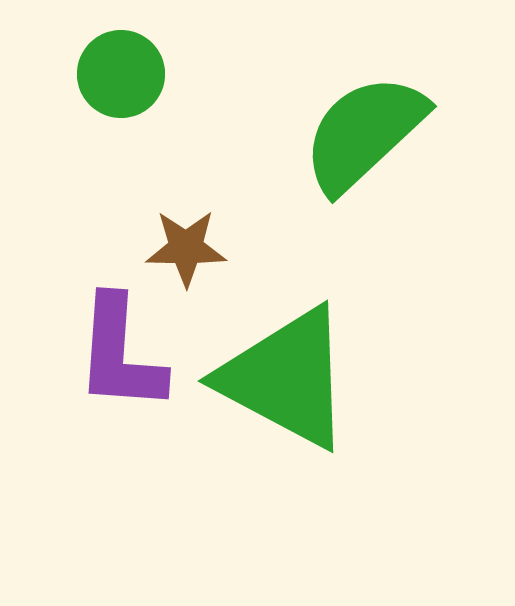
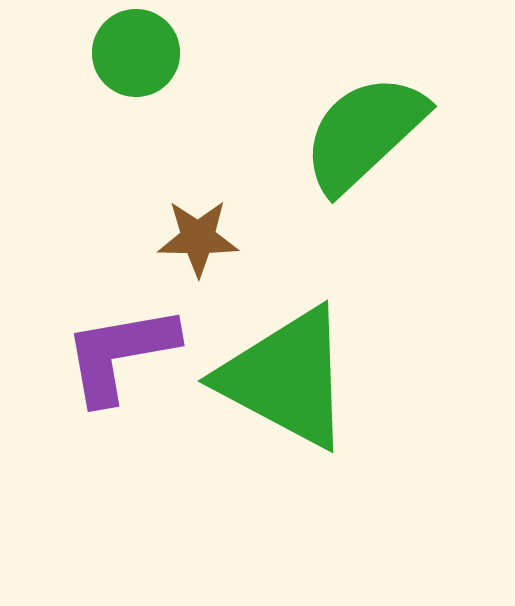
green circle: moved 15 px right, 21 px up
brown star: moved 12 px right, 10 px up
purple L-shape: rotated 76 degrees clockwise
